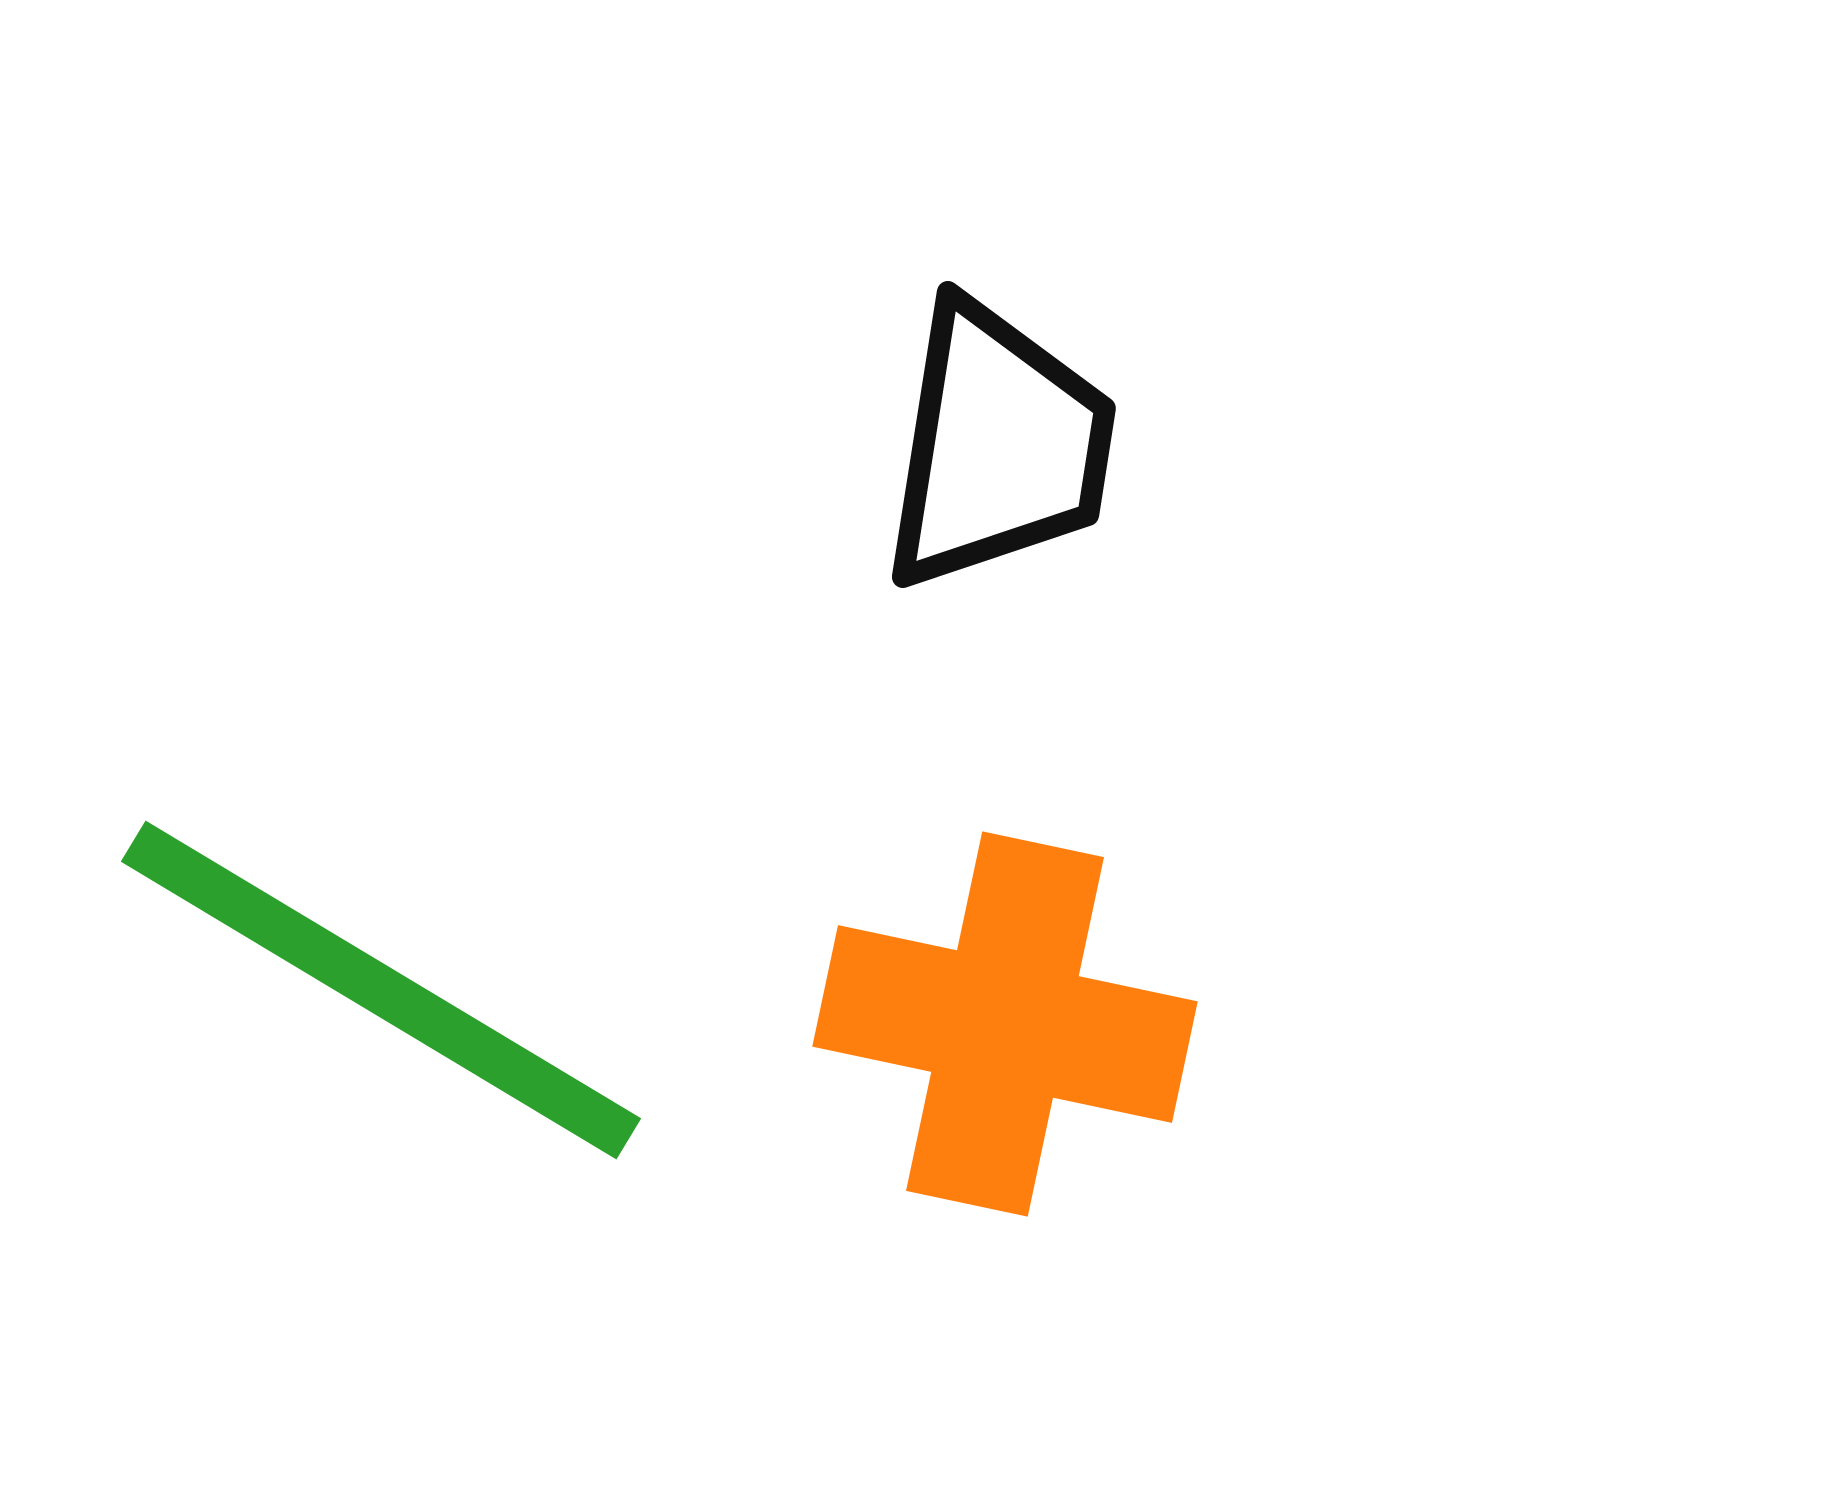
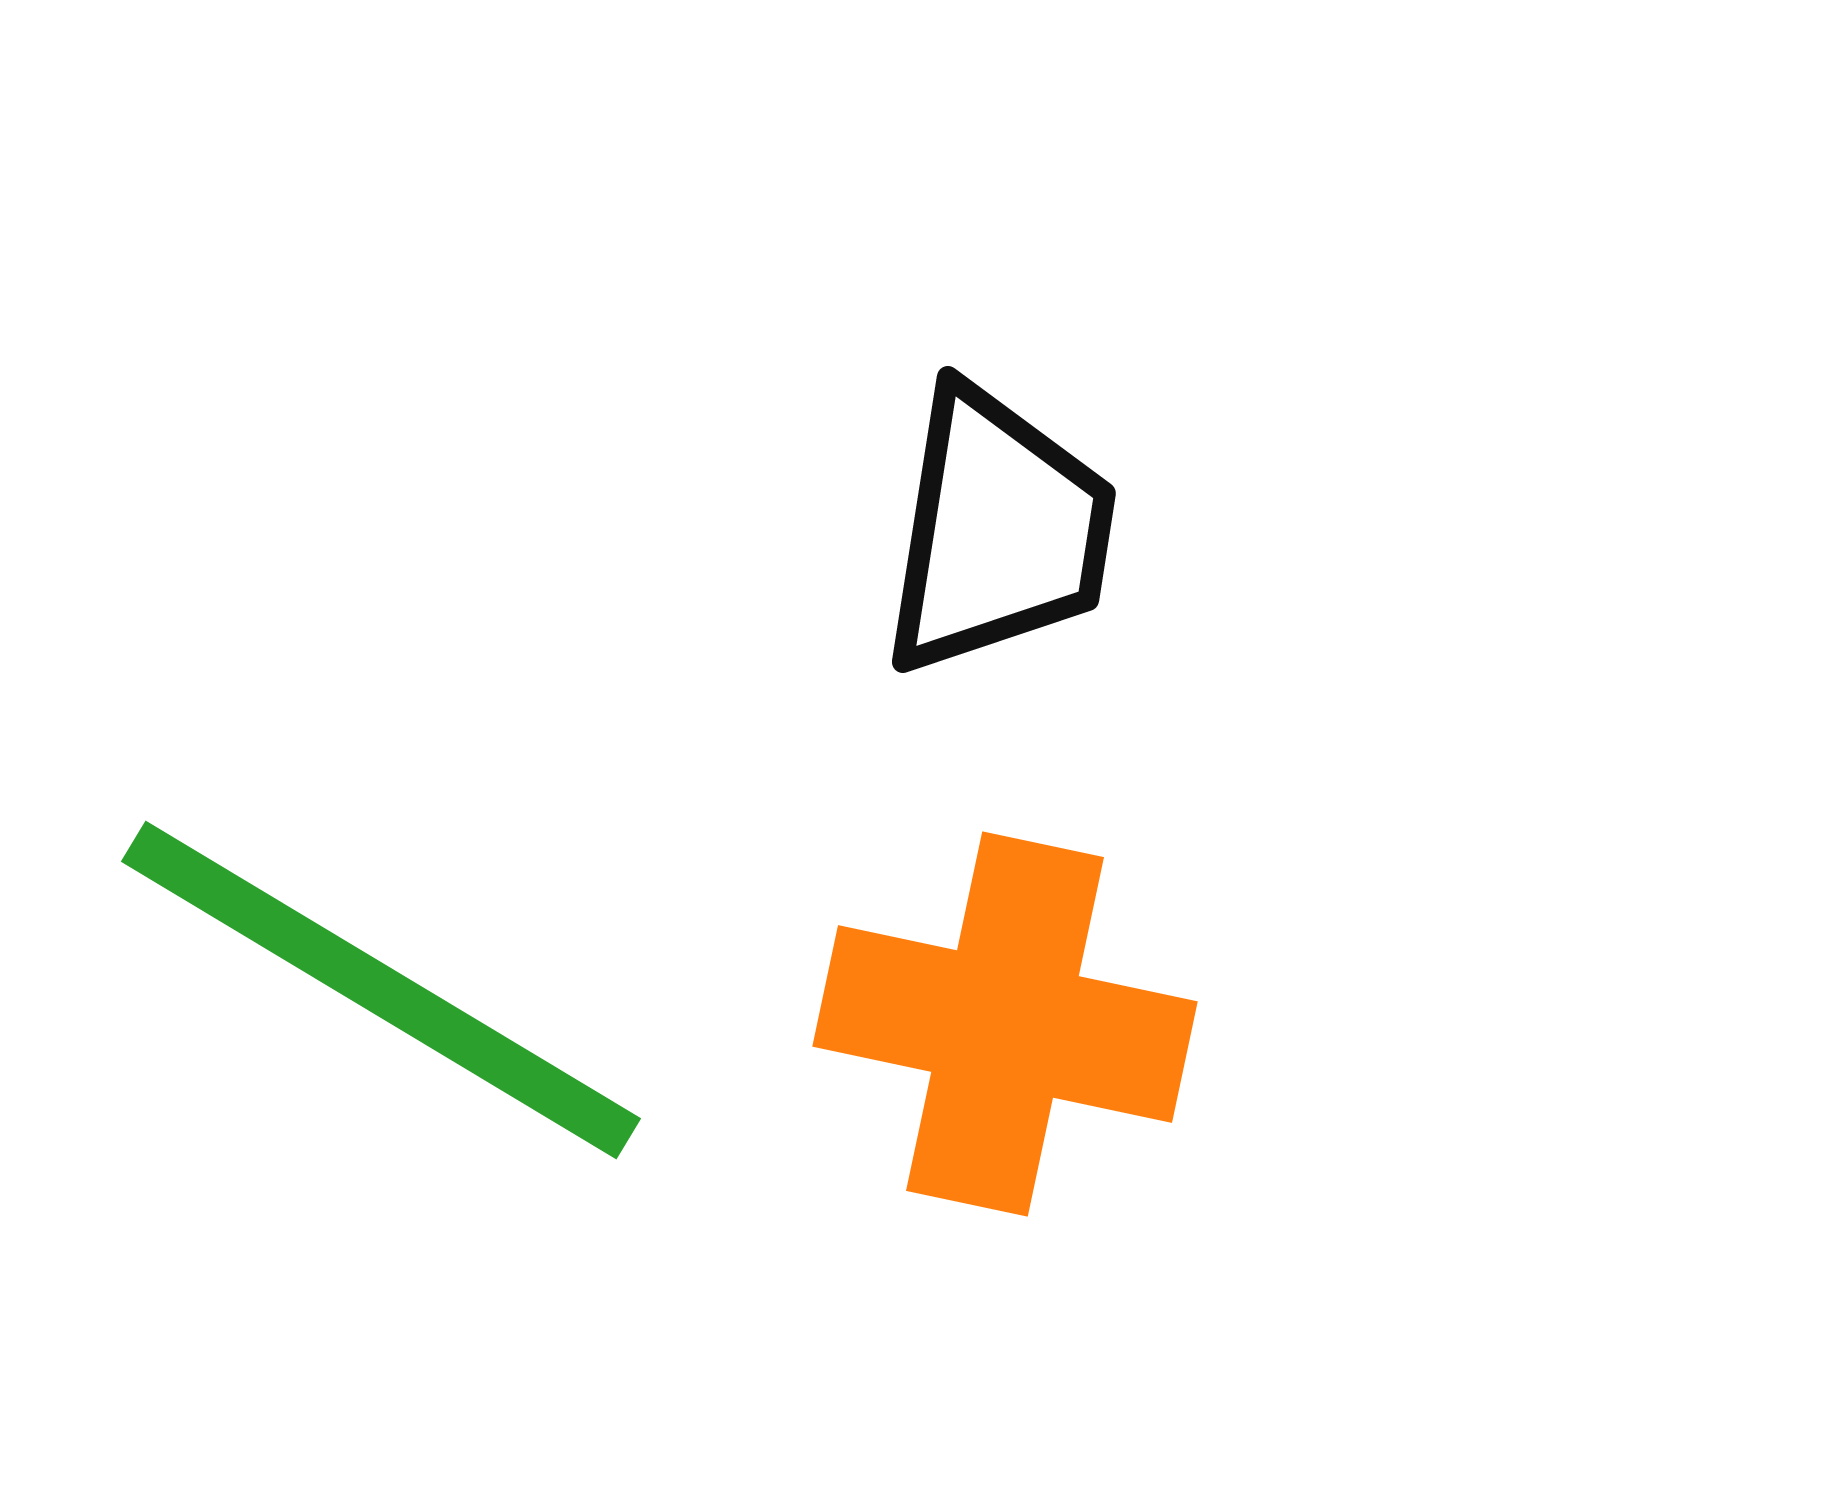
black trapezoid: moved 85 px down
